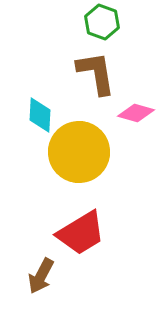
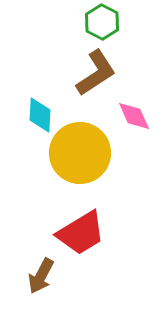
green hexagon: rotated 8 degrees clockwise
brown L-shape: rotated 66 degrees clockwise
pink diamond: moved 2 px left, 3 px down; rotated 51 degrees clockwise
yellow circle: moved 1 px right, 1 px down
